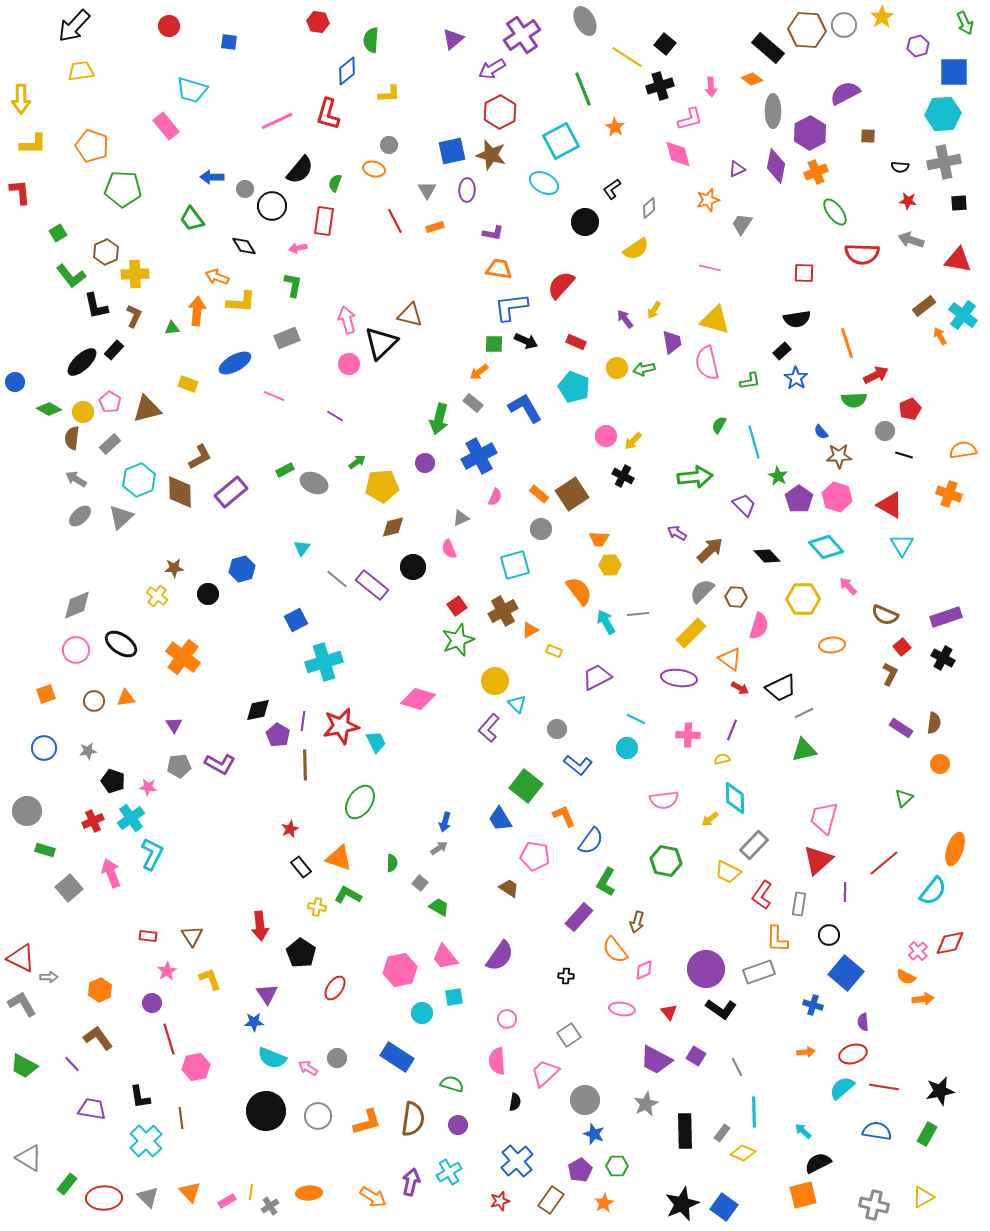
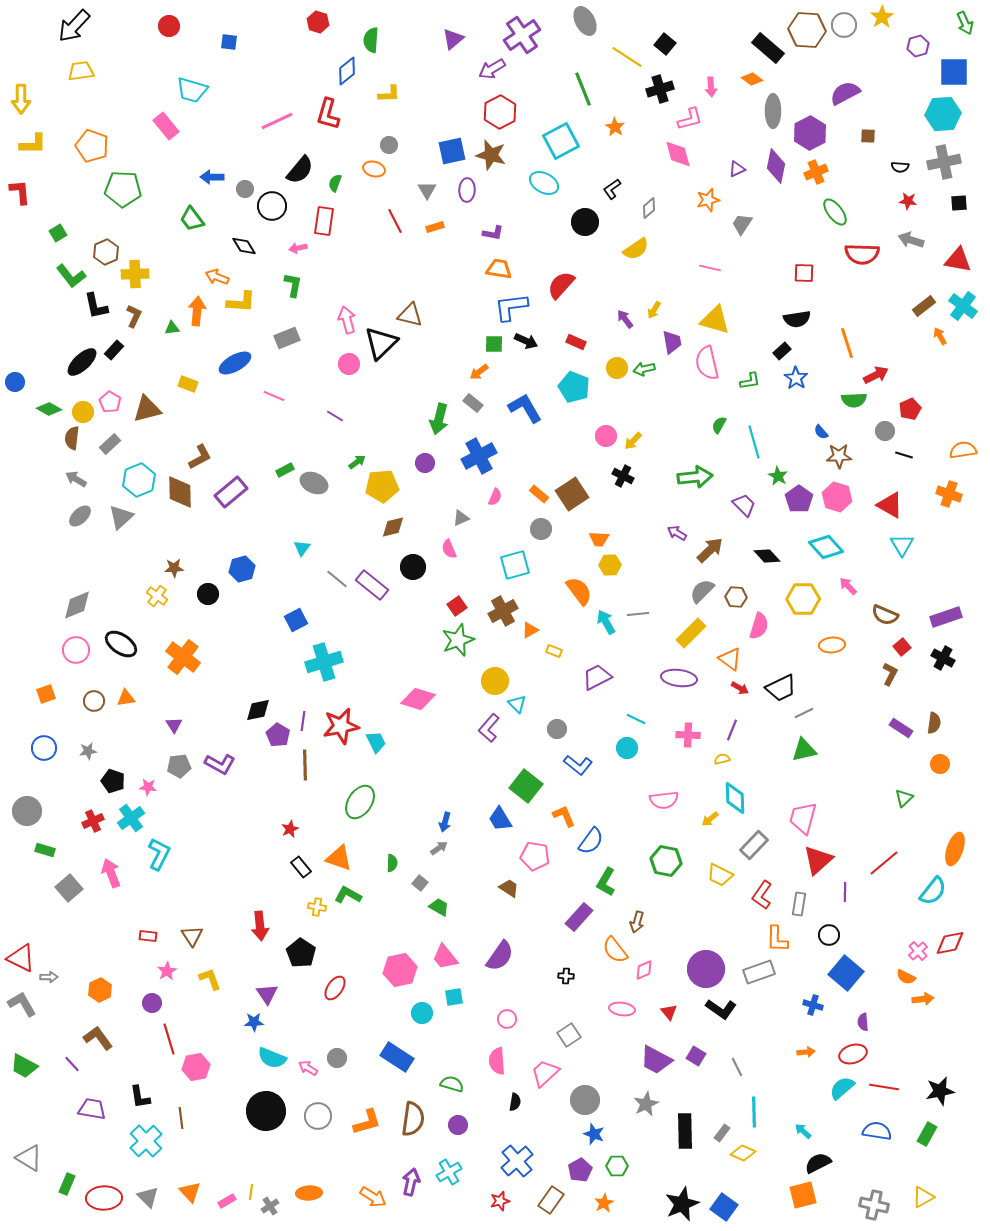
red hexagon at (318, 22): rotated 10 degrees clockwise
black cross at (660, 86): moved 3 px down
cyan cross at (963, 315): moved 9 px up
pink trapezoid at (824, 818): moved 21 px left
cyan L-shape at (152, 854): moved 7 px right
yellow trapezoid at (728, 872): moved 8 px left, 3 px down
green rectangle at (67, 1184): rotated 15 degrees counterclockwise
